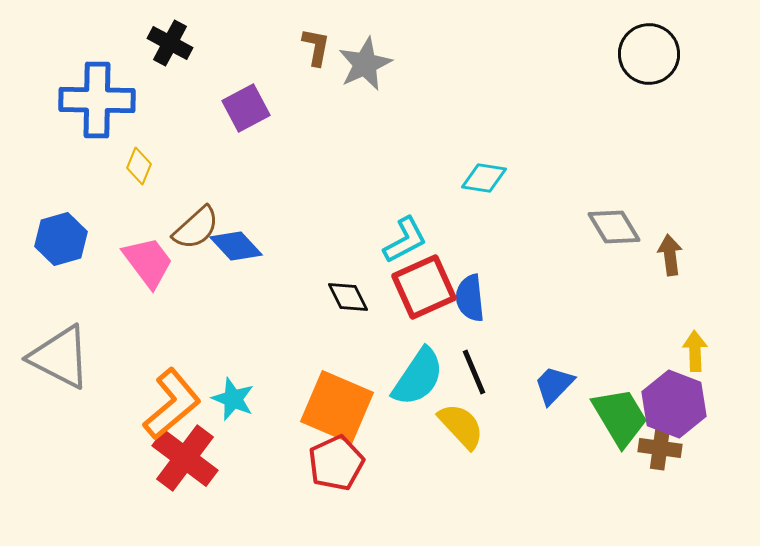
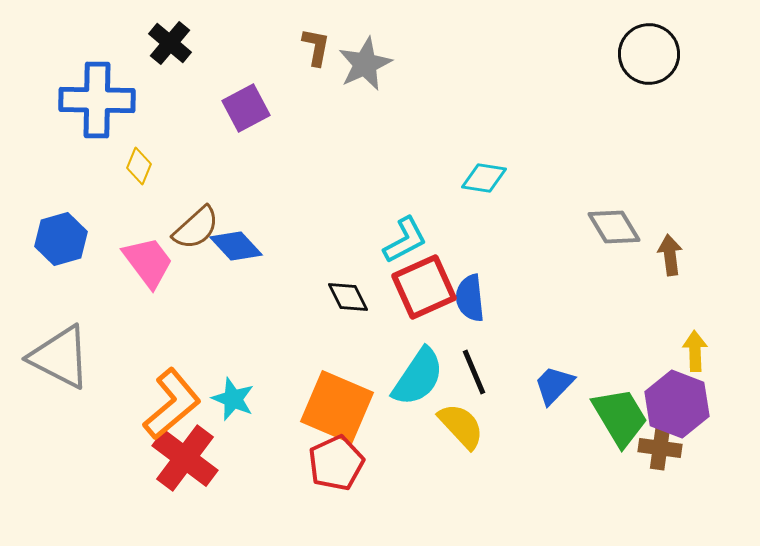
black cross: rotated 12 degrees clockwise
purple hexagon: moved 3 px right
